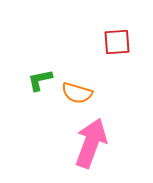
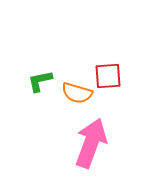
red square: moved 9 px left, 34 px down
green L-shape: moved 1 px down
